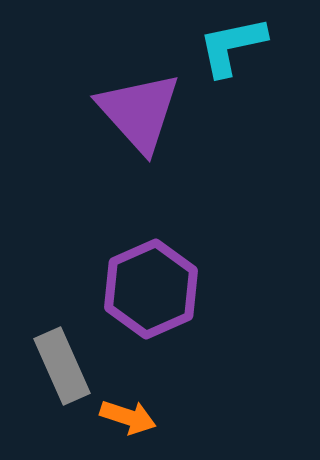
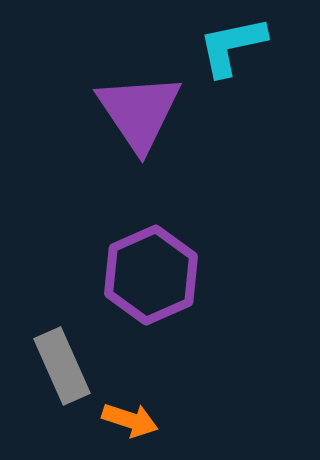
purple triangle: rotated 8 degrees clockwise
purple hexagon: moved 14 px up
orange arrow: moved 2 px right, 3 px down
